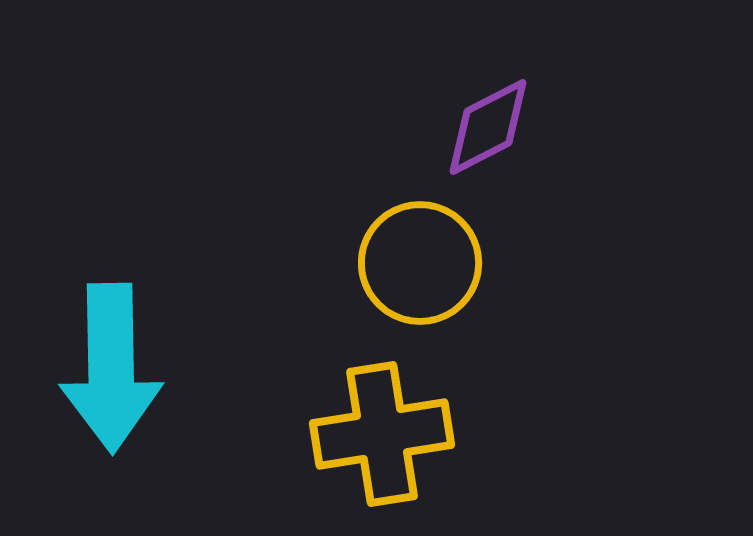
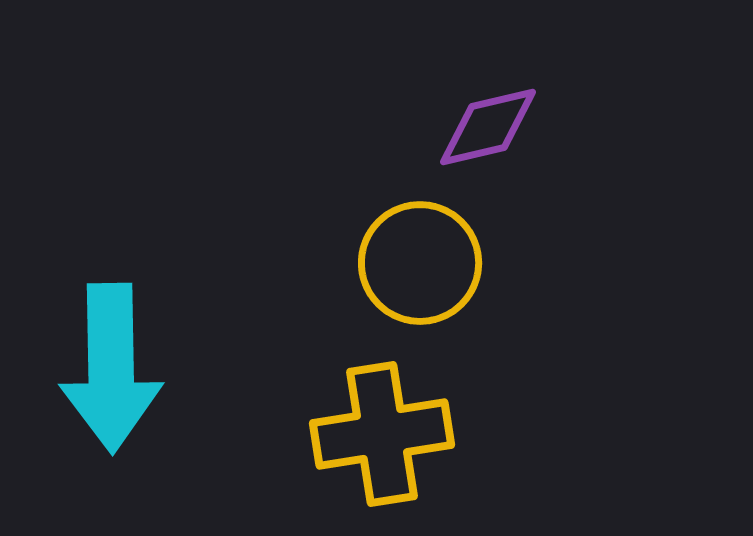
purple diamond: rotated 14 degrees clockwise
